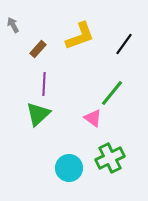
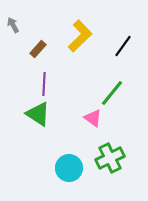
yellow L-shape: rotated 24 degrees counterclockwise
black line: moved 1 px left, 2 px down
green triangle: rotated 44 degrees counterclockwise
